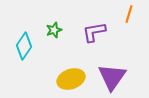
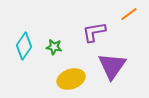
orange line: rotated 36 degrees clockwise
green star: moved 17 px down; rotated 28 degrees clockwise
purple triangle: moved 11 px up
